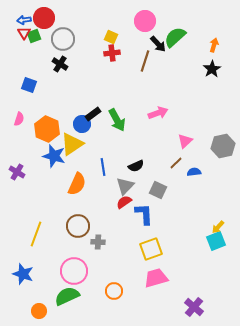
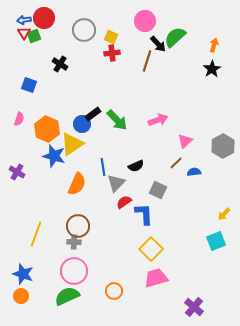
gray circle at (63, 39): moved 21 px right, 9 px up
brown line at (145, 61): moved 2 px right
pink arrow at (158, 113): moved 7 px down
green arrow at (117, 120): rotated 15 degrees counterclockwise
gray hexagon at (223, 146): rotated 15 degrees counterclockwise
gray triangle at (125, 186): moved 9 px left, 3 px up
yellow arrow at (218, 227): moved 6 px right, 13 px up
gray cross at (98, 242): moved 24 px left
yellow square at (151, 249): rotated 25 degrees counterclockwise
orange circle at (39, 311): moved 18 px left, 15 px up
